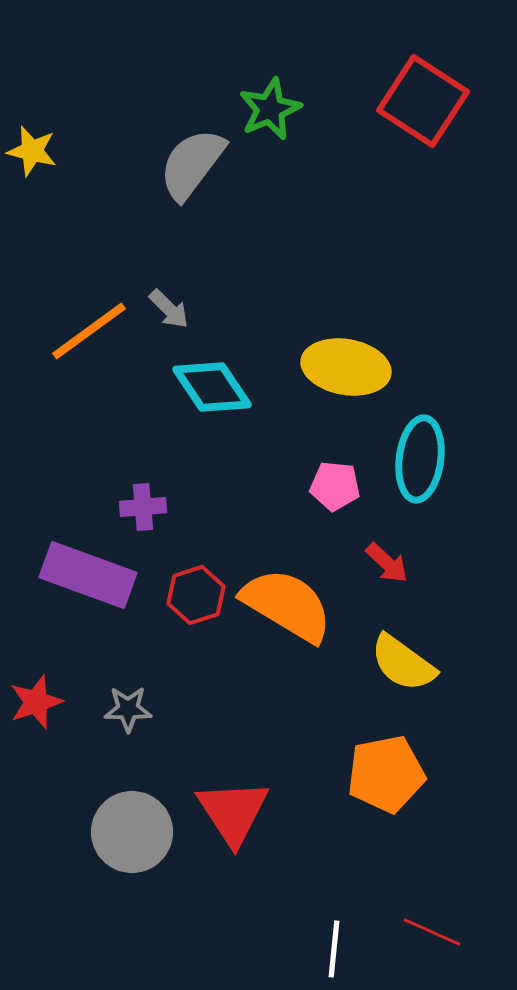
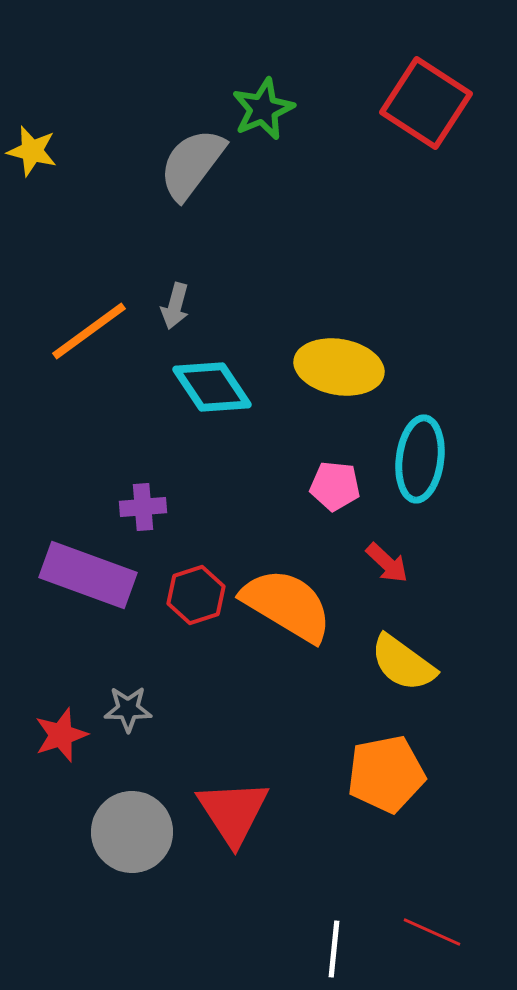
red square: moved 3 px right, 2 px down
green star: moved 7 px left
gray arrow: moved 6 px right, 3 px up; rotated 60 degrees clockwise
yellow ellipse: moved 7 px left
red star: moved 25 px right, 33 px down
